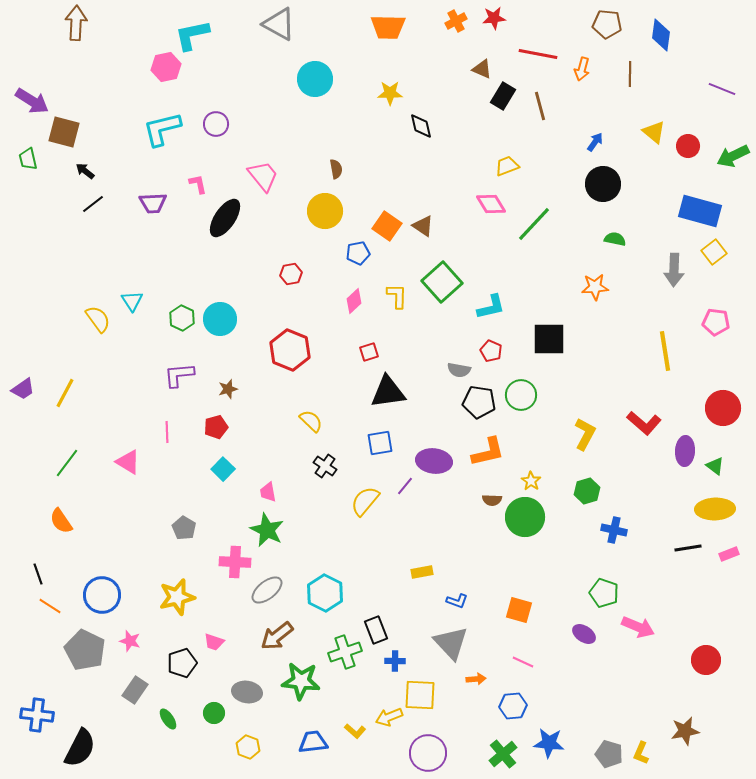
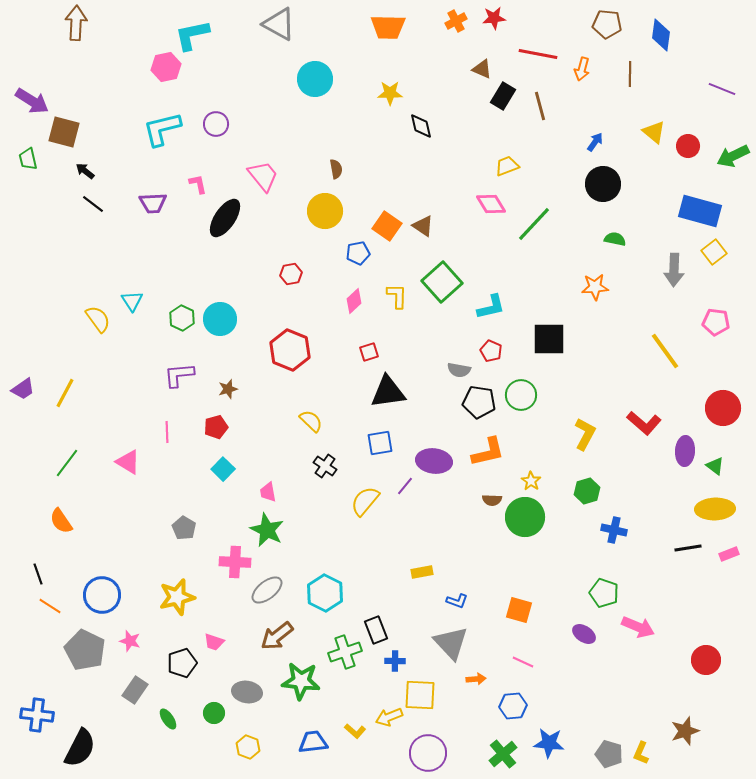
black line at (93, 204): rotated 75 degrees clockwise
yellow line at (665, 351): rotated 27 degrees counterclockwise
brown star at (685, 731): rotated 8 degrees counterclockwise
